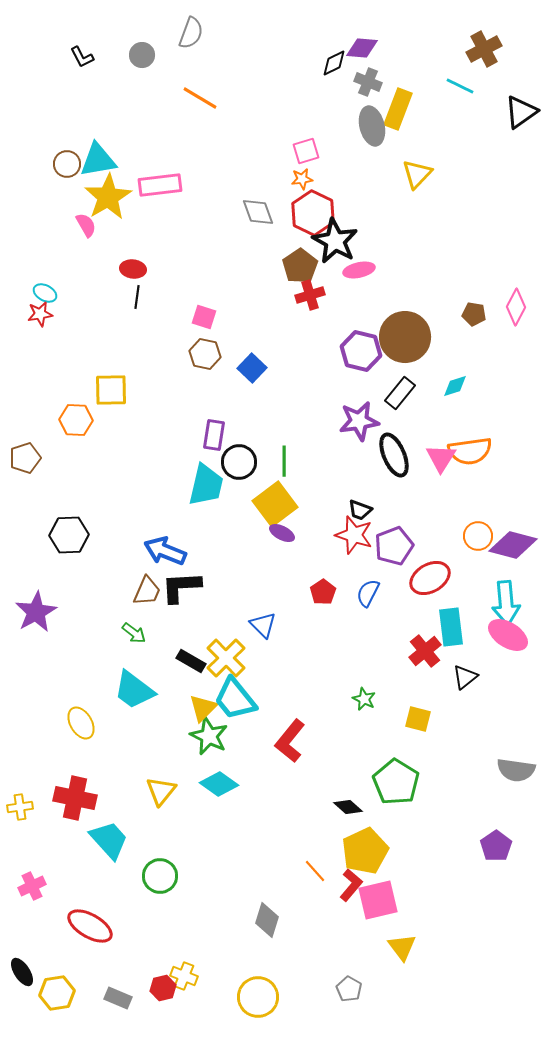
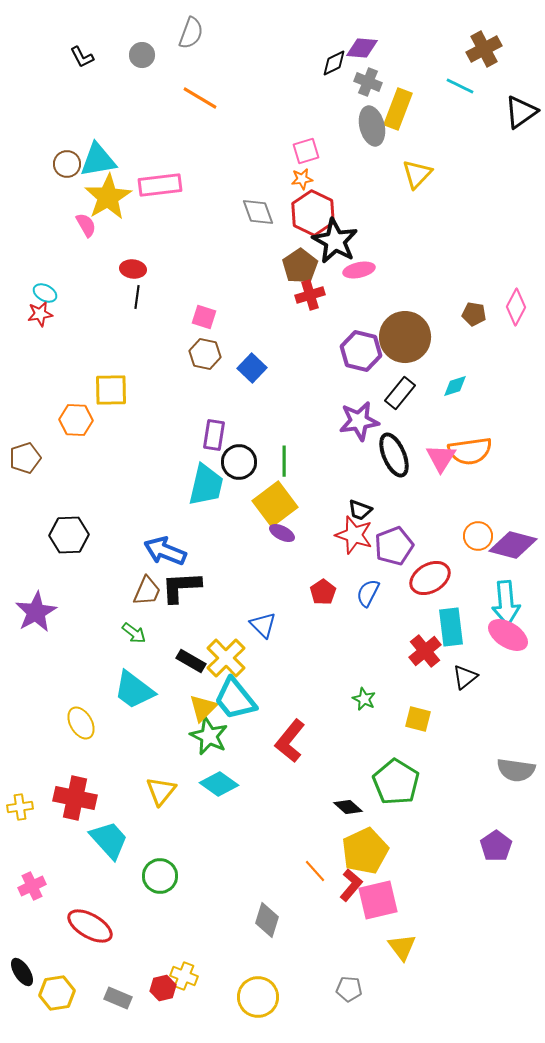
gray pentagon at (349, 989): rotated 25 degrees counterclockwise
